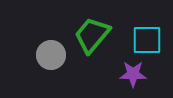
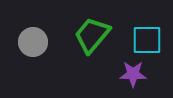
gray circle: moved 18 px left, 13 px up
